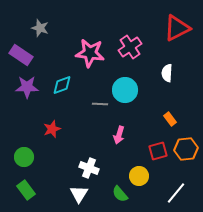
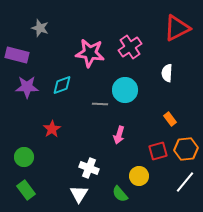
purple rectangle: moved 4 px left; rotated 20 degrees counterclockwise
red star: rotated 12 degrees counterclockwise
white line: moved 9 px right, 11 px up
